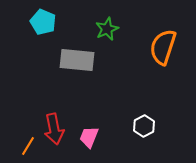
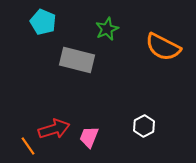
orange semicircle: rotated 81 degrees counterclockwise
gray rectangle: rotated 8 degrees clockwise
red arrow: rotated 96 degrees counterclockwise
orange line: rotated 66 degrees counterclockwise
